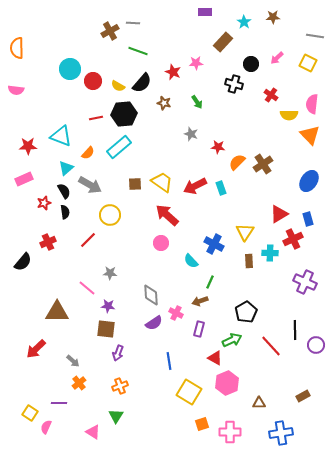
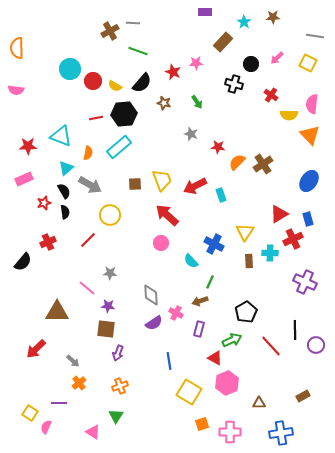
yellow semicircle at (118, 86): moved 3 px left
orange semicircle at (88, 153): rotated 32 degrees counterclockwise
yellow trapezoid at (162, 182): moved 2 px up; rotated 35 degrees clockwise
cyan rectangle at (221, 188): moved 7 px down
